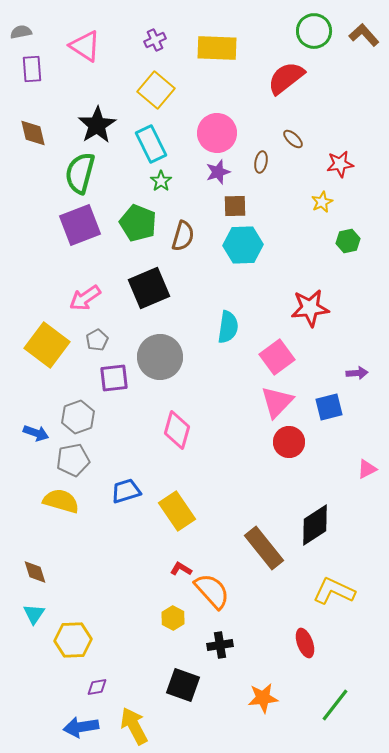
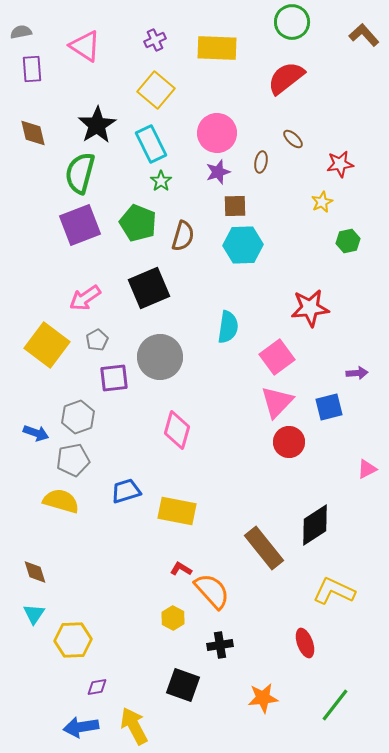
green circle at (314, 31): moved 22 px left, 9 px up
yellow rectangle at (177, 511): rotated 45 degrees counterclockwise
